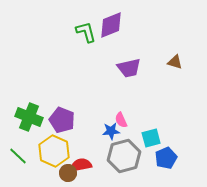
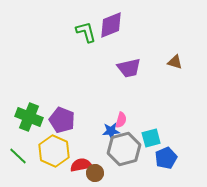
pink semicircle: rotated 140 degrees counterclockwise
gray hexagon: moved 7 px up
brown circle: moved 27 px right
